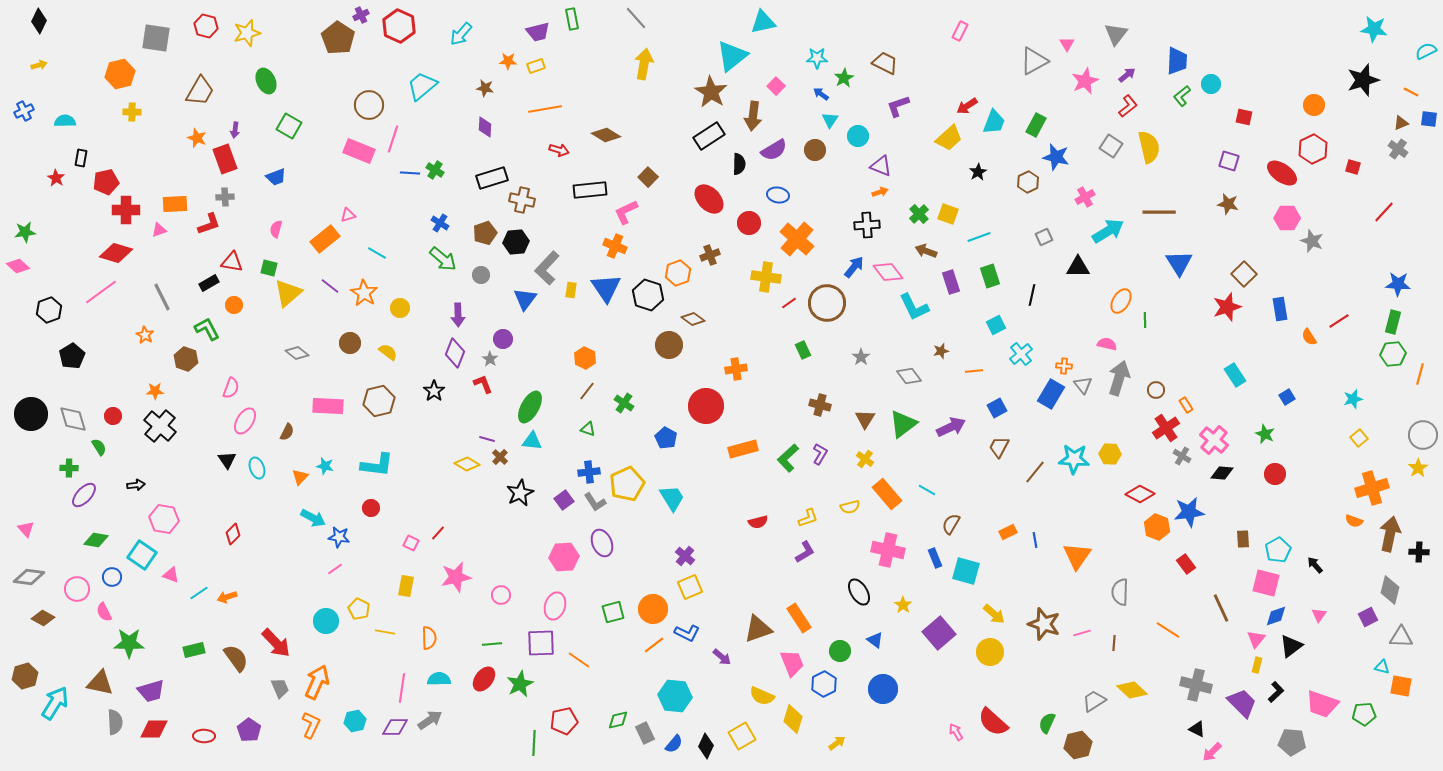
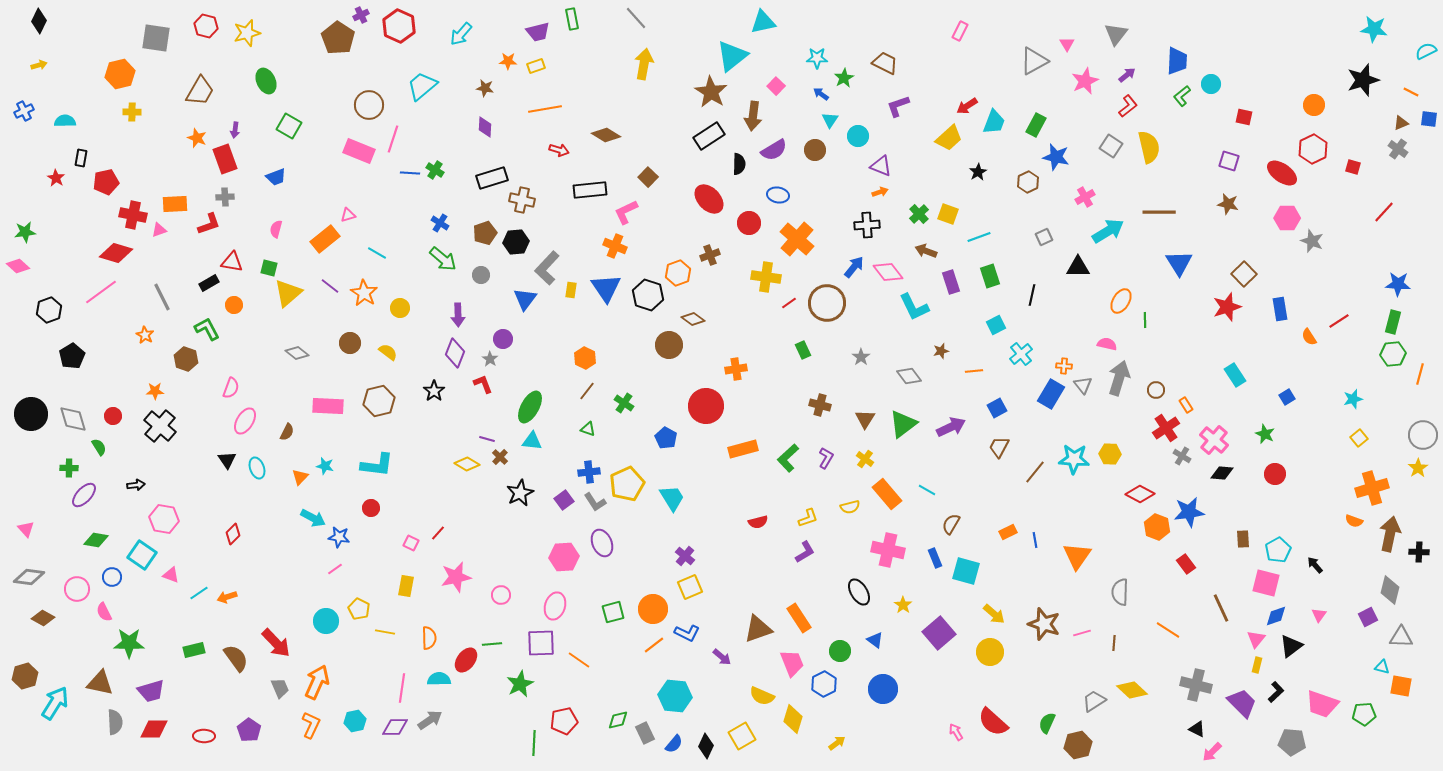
red cross at (126, 210): moved 7 px right, 5 px down; rotated 12 degrees clockwise
purple L-shape at (820, 454): moved 6 px right, 4 px down
red ellipse at (484, 679): moved 18 px left, 19 px up
